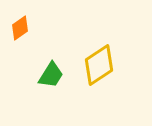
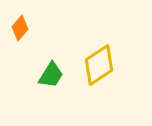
orange diamond: rotated 15 degrees counterclockwise
